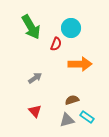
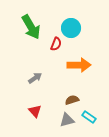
orange arrow: moved 1 px left, 1 px down
cyan rectangle: moved 2 px right
